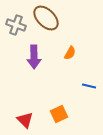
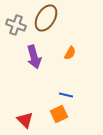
brown ellipse: rotated 76 degrees clockwise
purple arrow: rotated 15 degrees counterclockwise
blue line: moved 23 px left, 9 px down
